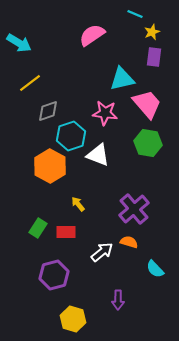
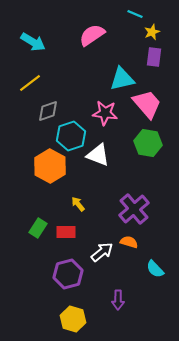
cyan arrow: moved 14 px right, 1 px up
purple hexagon: moved 14 px right, 1 px up
